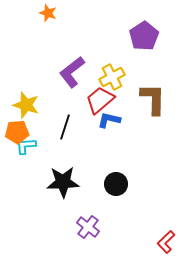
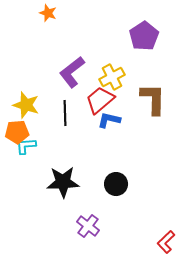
black line: moved 14 px up; rotated 20 degrees counterclockwise
purple cross: moved 1 px up
